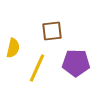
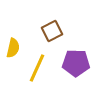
brown square: rotated 20 degrees counterclockwise
